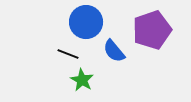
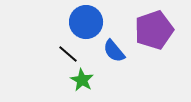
purple pentagon: moved 2 px right
black line: rotated 20 degrees clockwise
